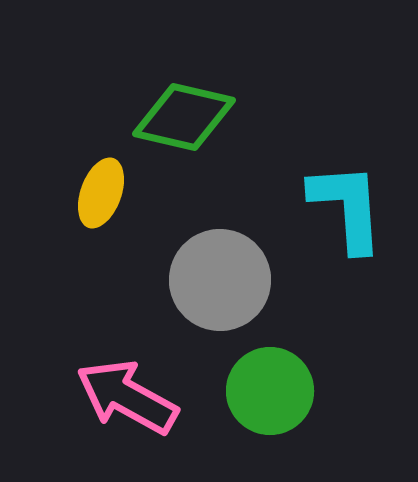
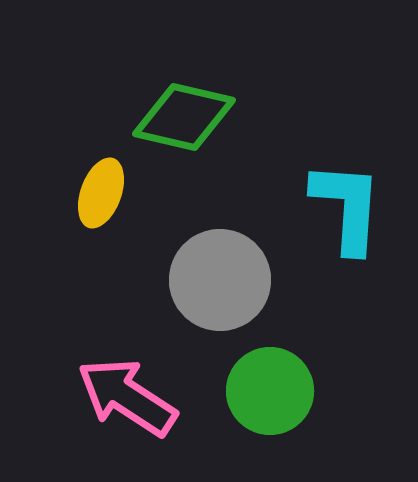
cyan L-shape: rotated 8 degrees clockwise
pink arrow: rotated 4 degrees clockwise
